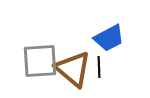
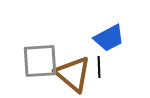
brown triangle: moved 5 px down
